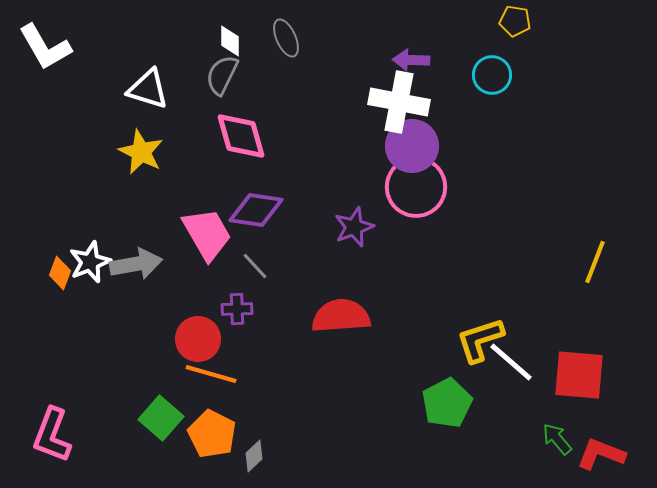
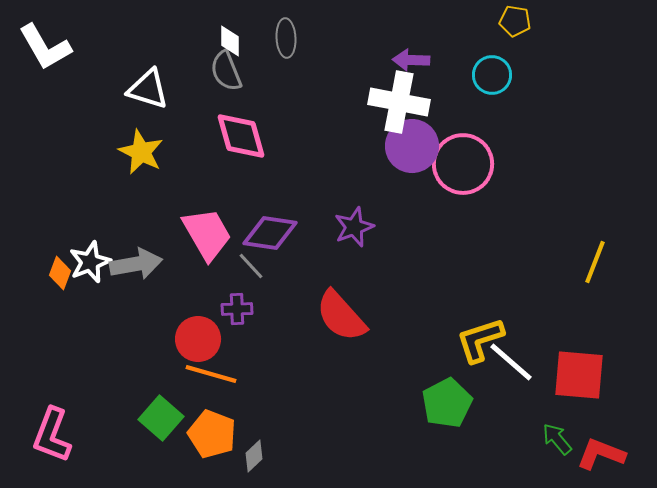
gray ellipse: rotated 21 degrees clockwise
gray semicircle: moved 4 px right, 4 px up; rotated 48 degrees counterclockwise
pink circle: moved 47 px right, 23 px up
purple diamond: moved 14 px right, 23 px down
gray line: moved 4 px left
red semicircle: rotated 128 degrees counterclockwise
orange pentagon: rotated 6 degrees counterclockwise
